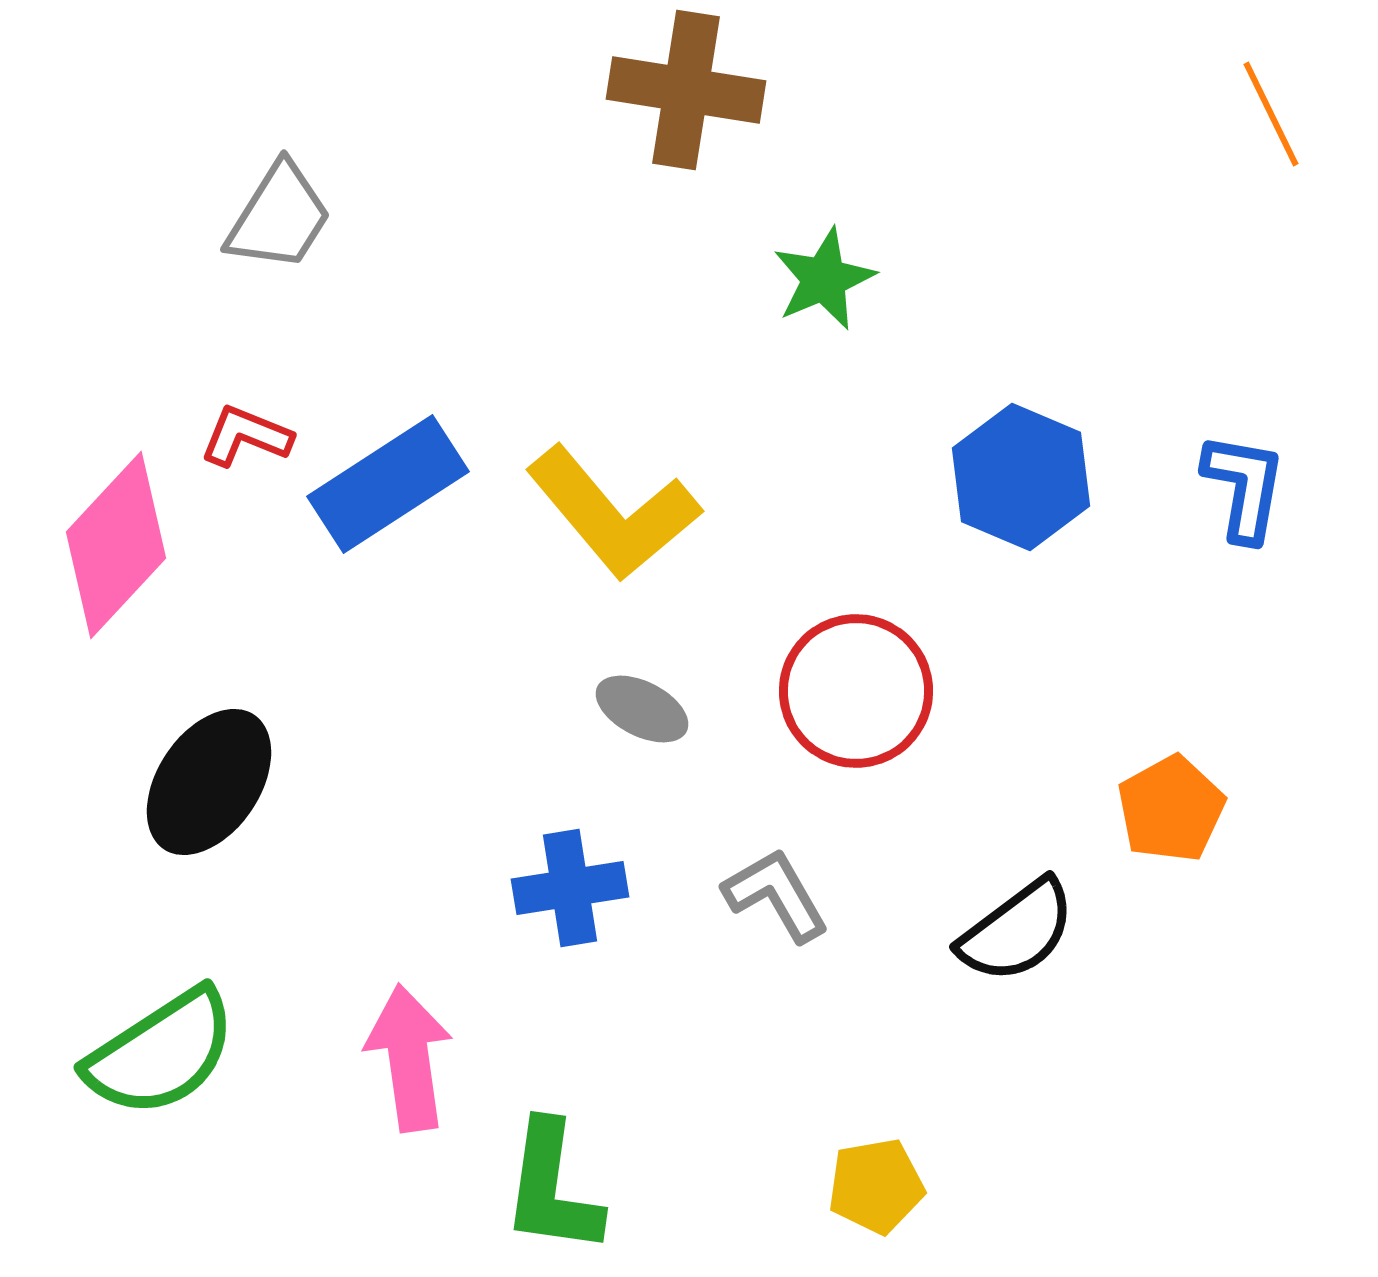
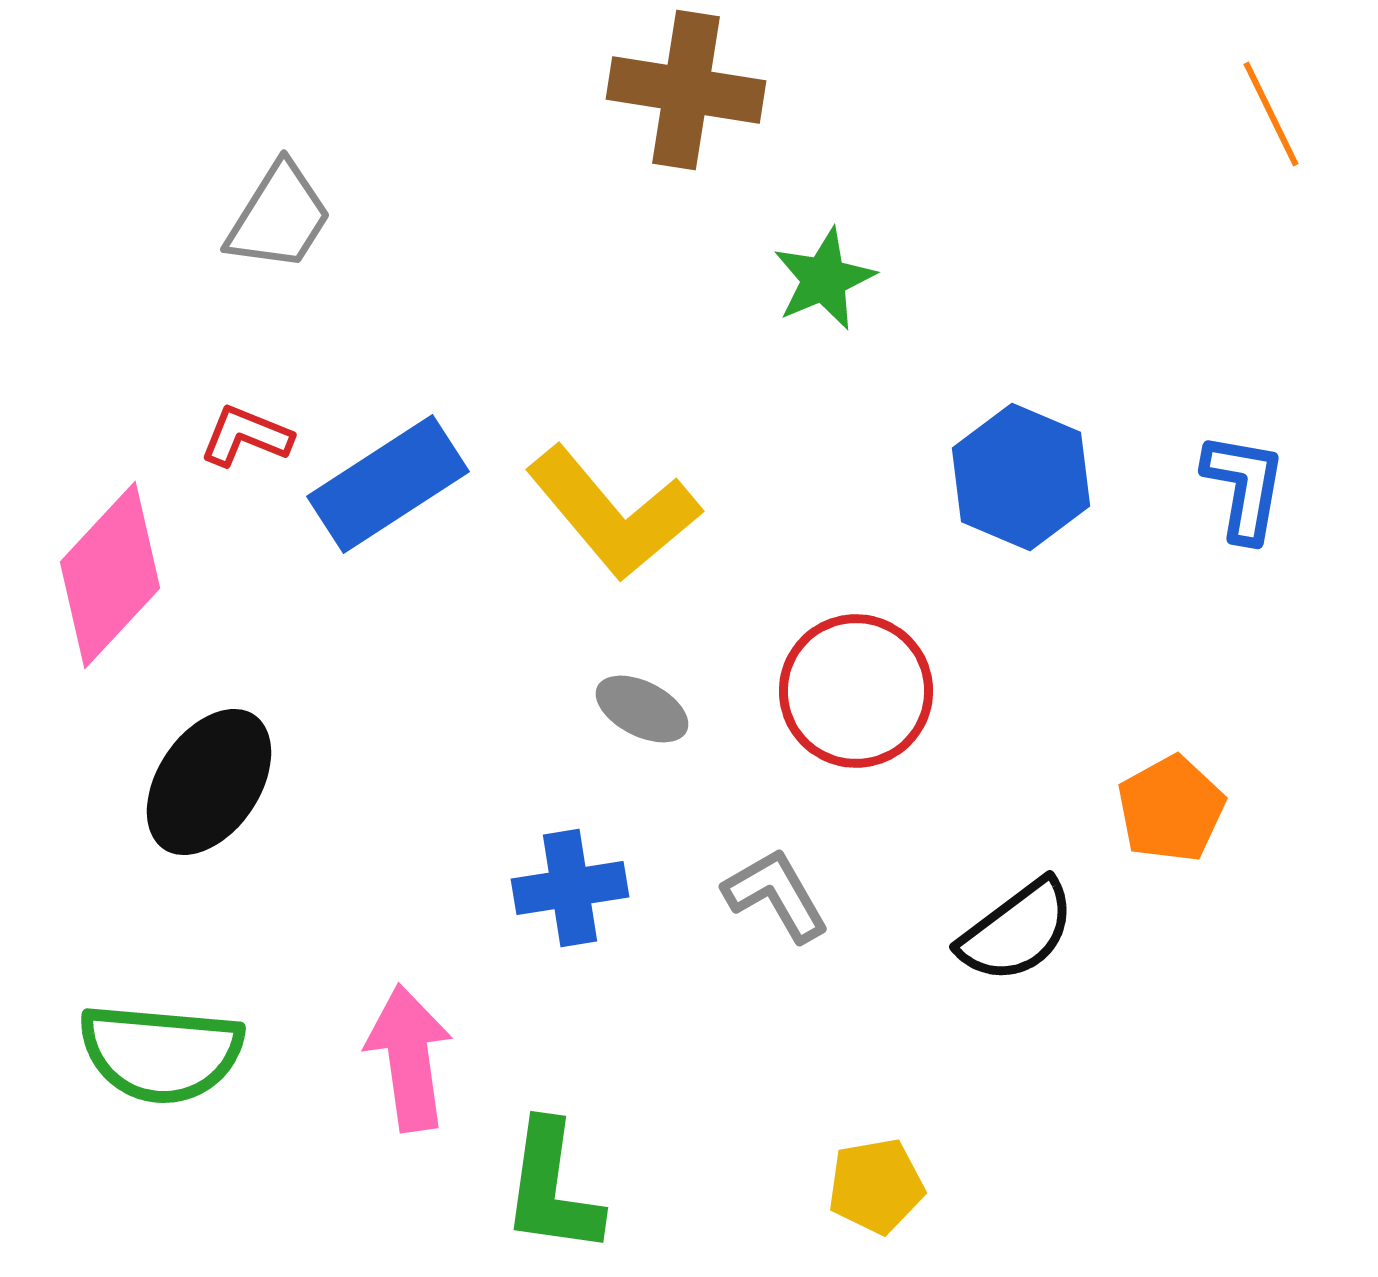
pink diamond: moved 6 px left, 30 px down
green semicircle: rotated 38 degrees clockwise
